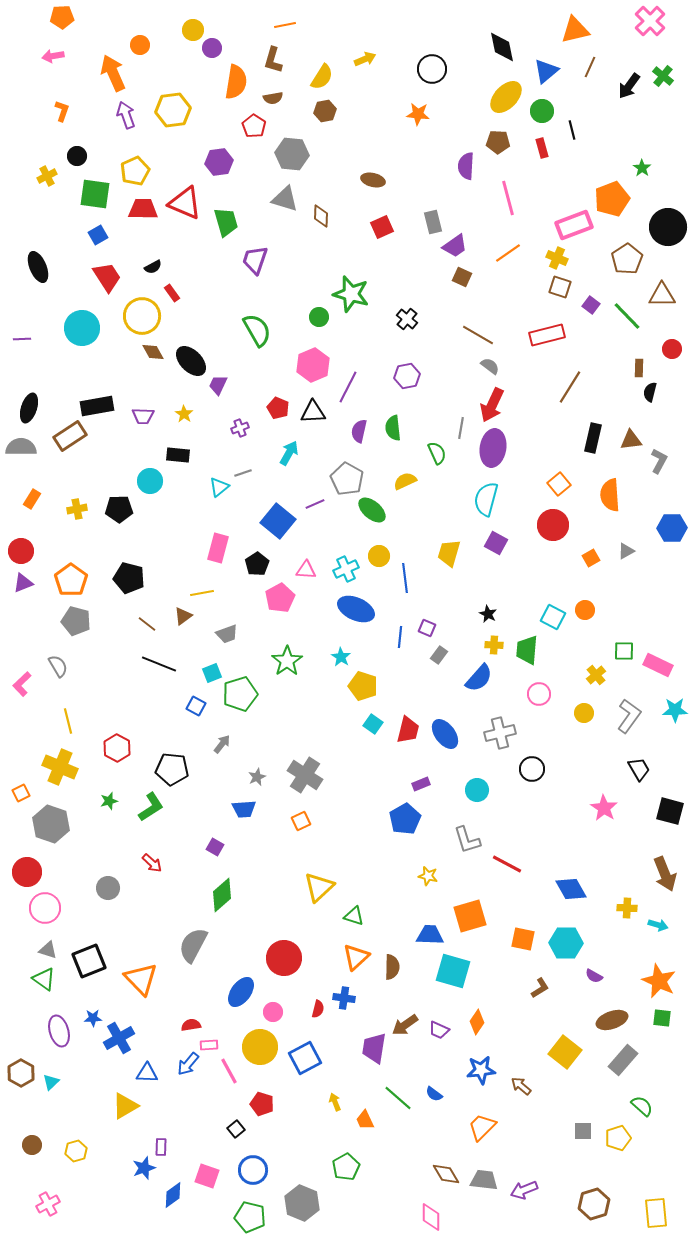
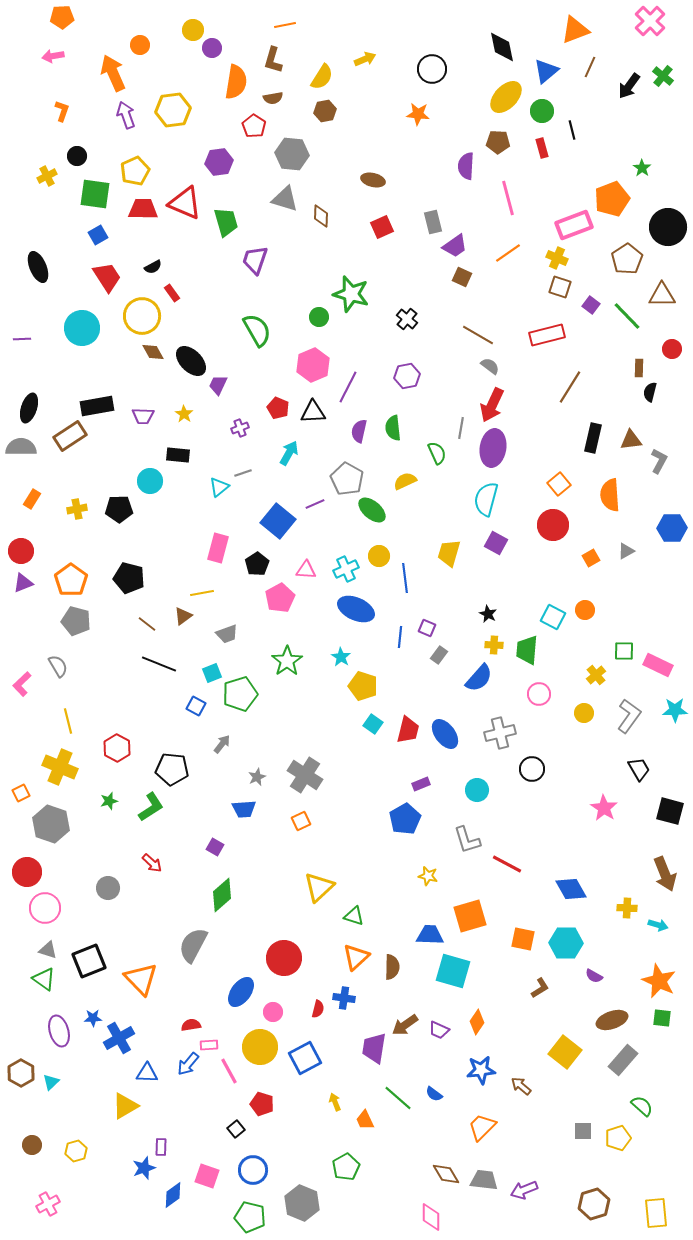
orange triangle at (575, 30): rotated 8 degrees counterclockwise
